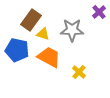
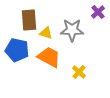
purple cross: moved 1 px left
brown rectangle: moved 2 px left; rotated 40 degrees counterclockwise
yellow triangle: moved 3 px right, 1 px up
